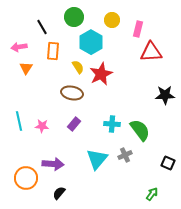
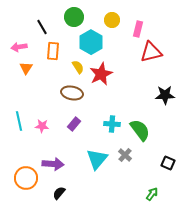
red triangle: rotated 10 degrees counterclockwise
gray cross: rotated 24 degrees counterclockwise
